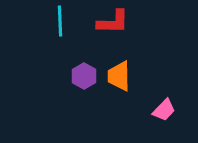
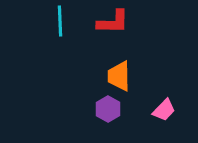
purple hexagon: moved 24 px right, 33 px down
